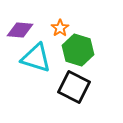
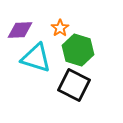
purple diamond: rotated 8 degrees counterclockwise
black square: moved 2 px up
